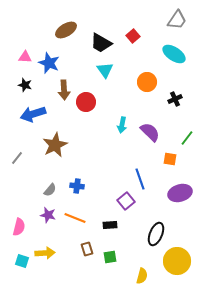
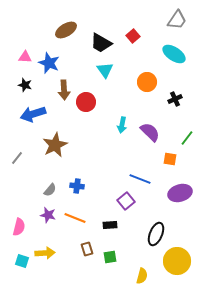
blue line: rotated 50 degrees counterclockwise
